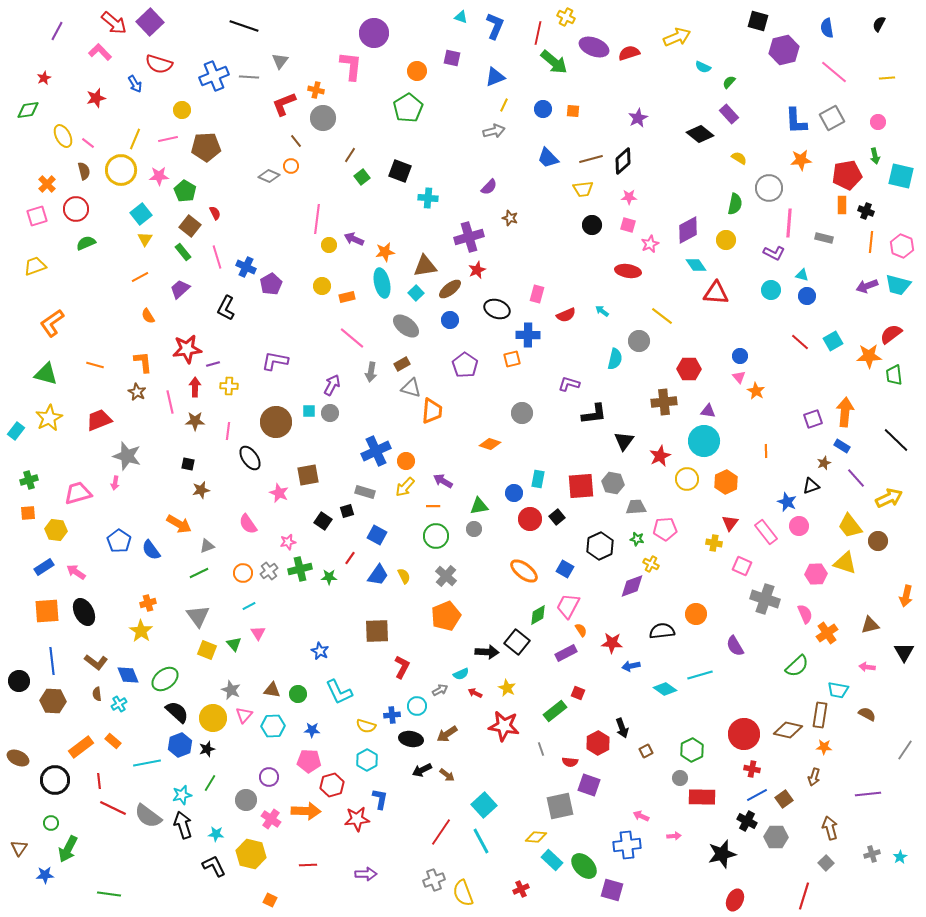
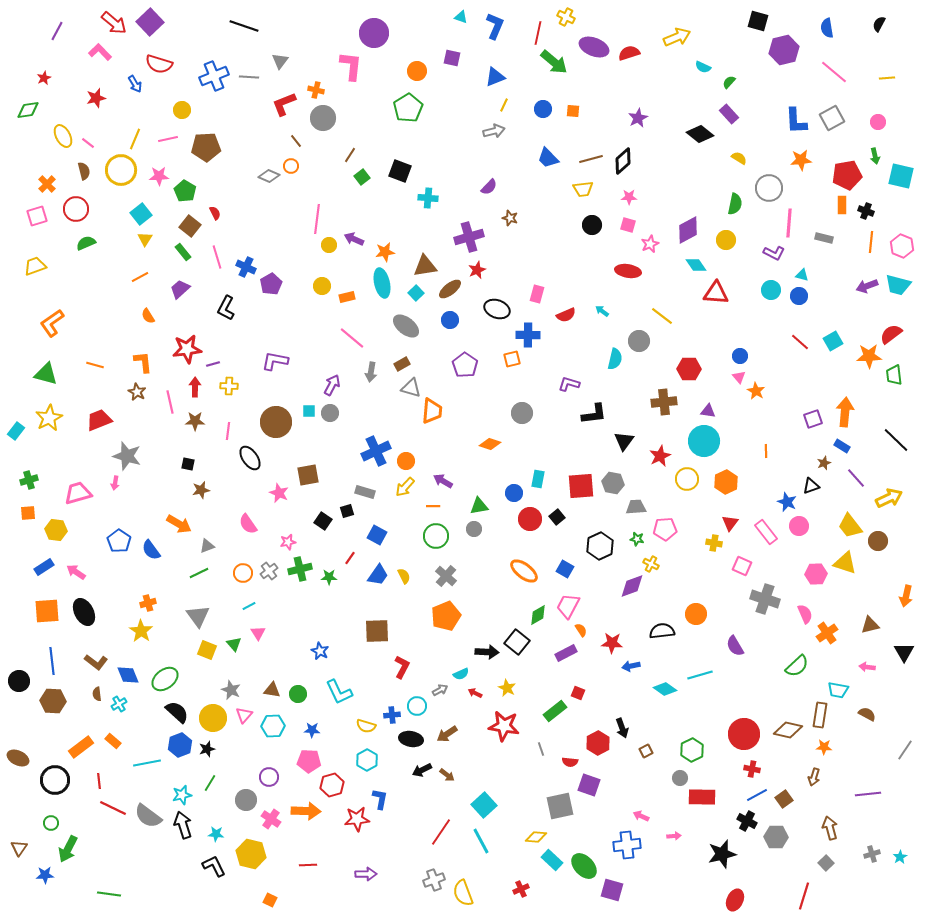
blue circle at (807, 296): moved 8 px left
